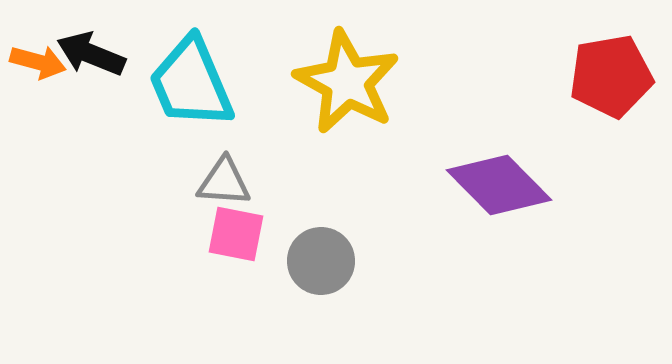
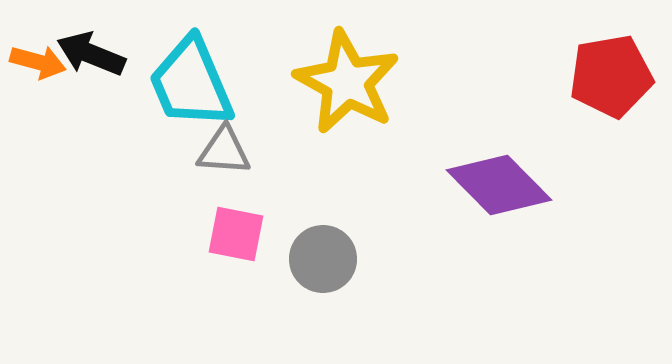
gray triangle: moved 31 px up
gray circle: moved 2 px right, 2 px up
